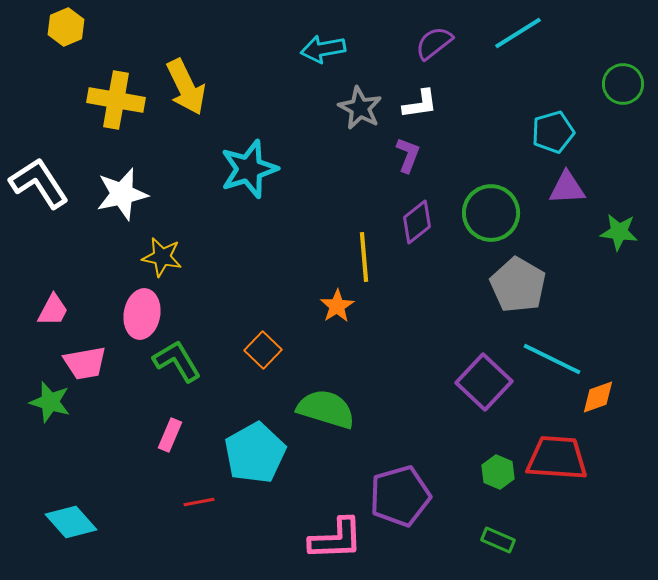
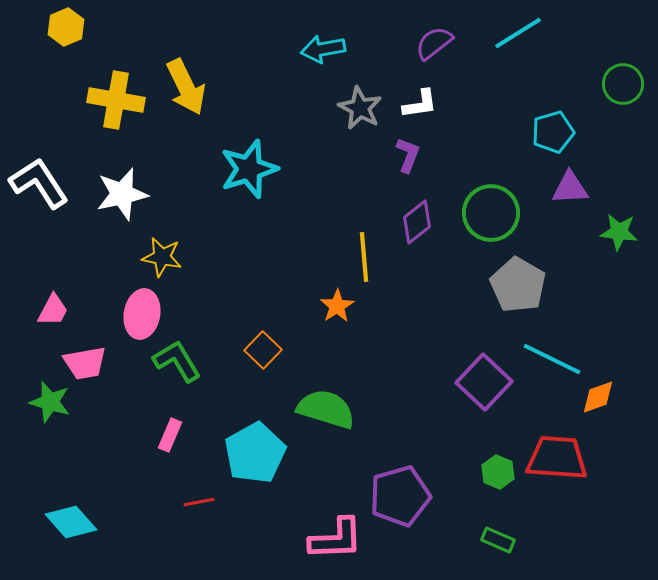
purple triangle at (567, 188): moved 3 px right
